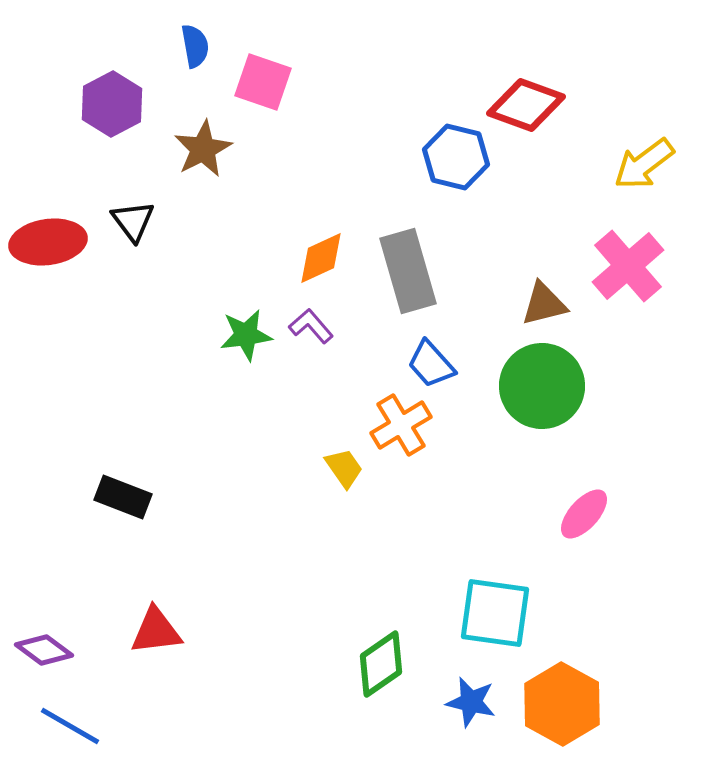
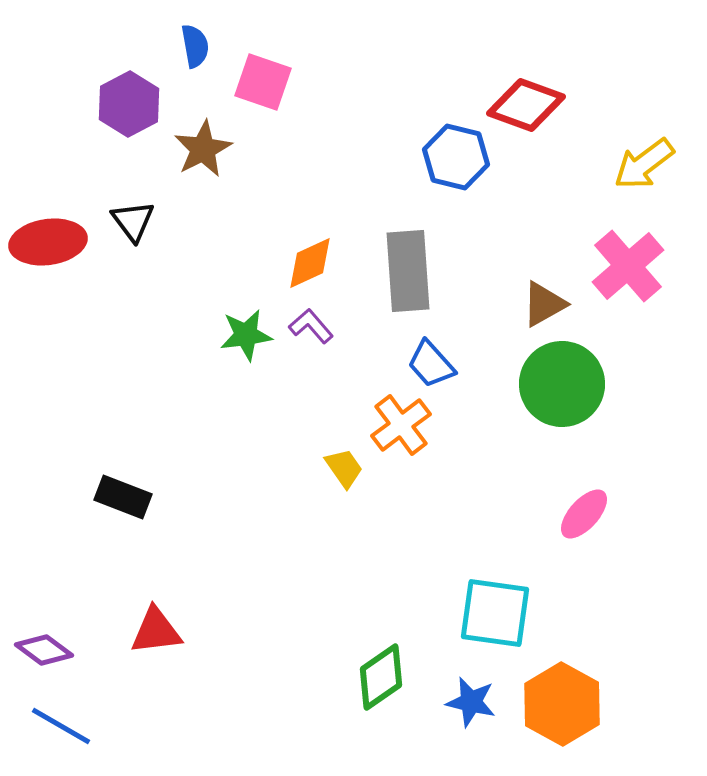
purple hexagon: moved 17 px right
orange diamond: moved 11 px left, 5 px down
gray rectangle: rotated 12 degrees clockwise
brown triangle: rotated 15 degrees counterclockwise
green circle: moved 20 px right, 2 px up
orange cross: rotated 6 degrees counterclockwise
green diamond: moved 13 px down
blue line: moved 9 px left
